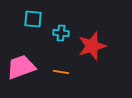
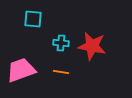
cyan cross: moved 10 px down
red star: rotated 28 degrees clockwise
pink trapezoid: moved 3 px down
